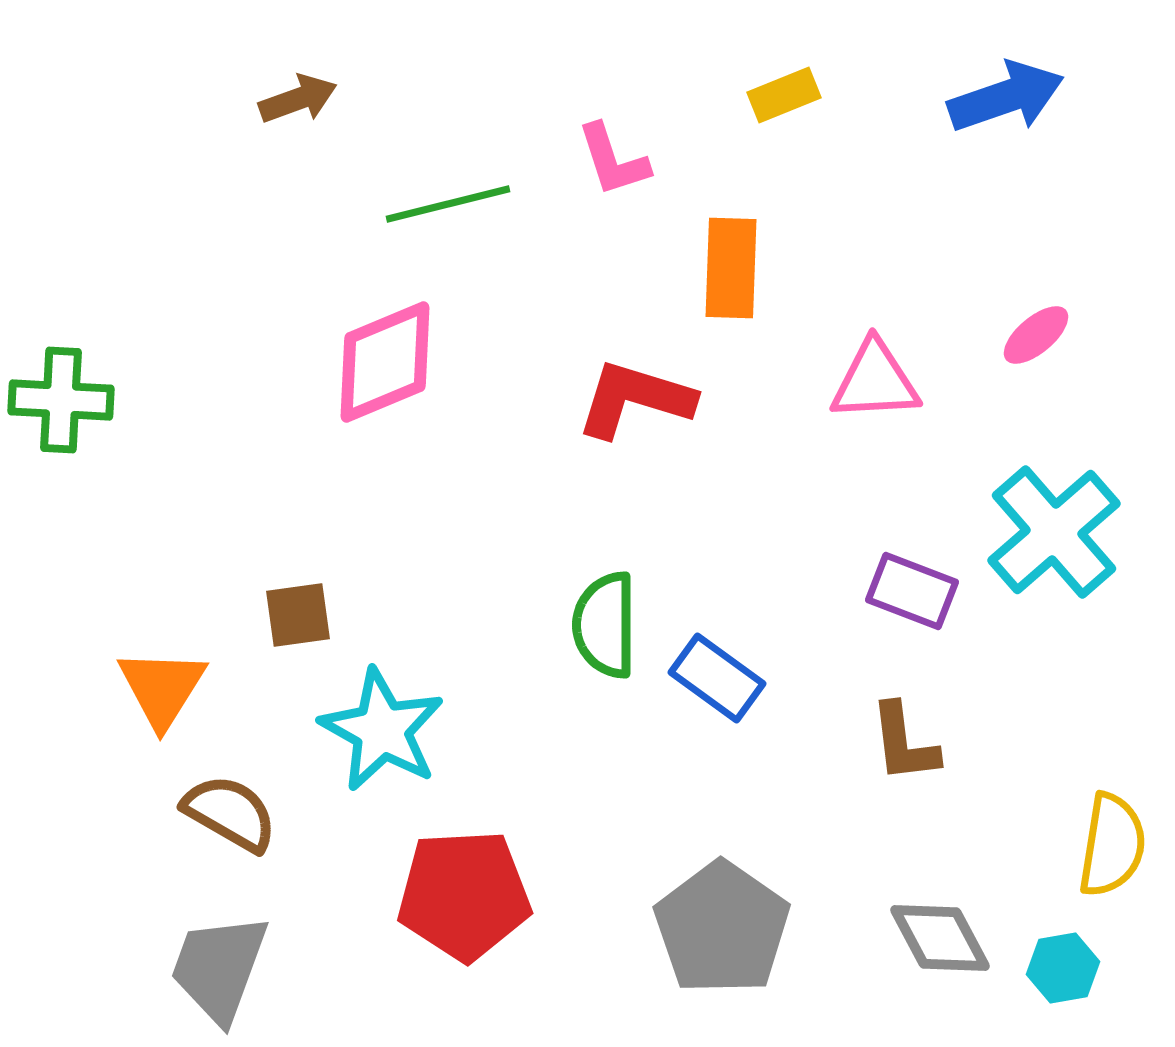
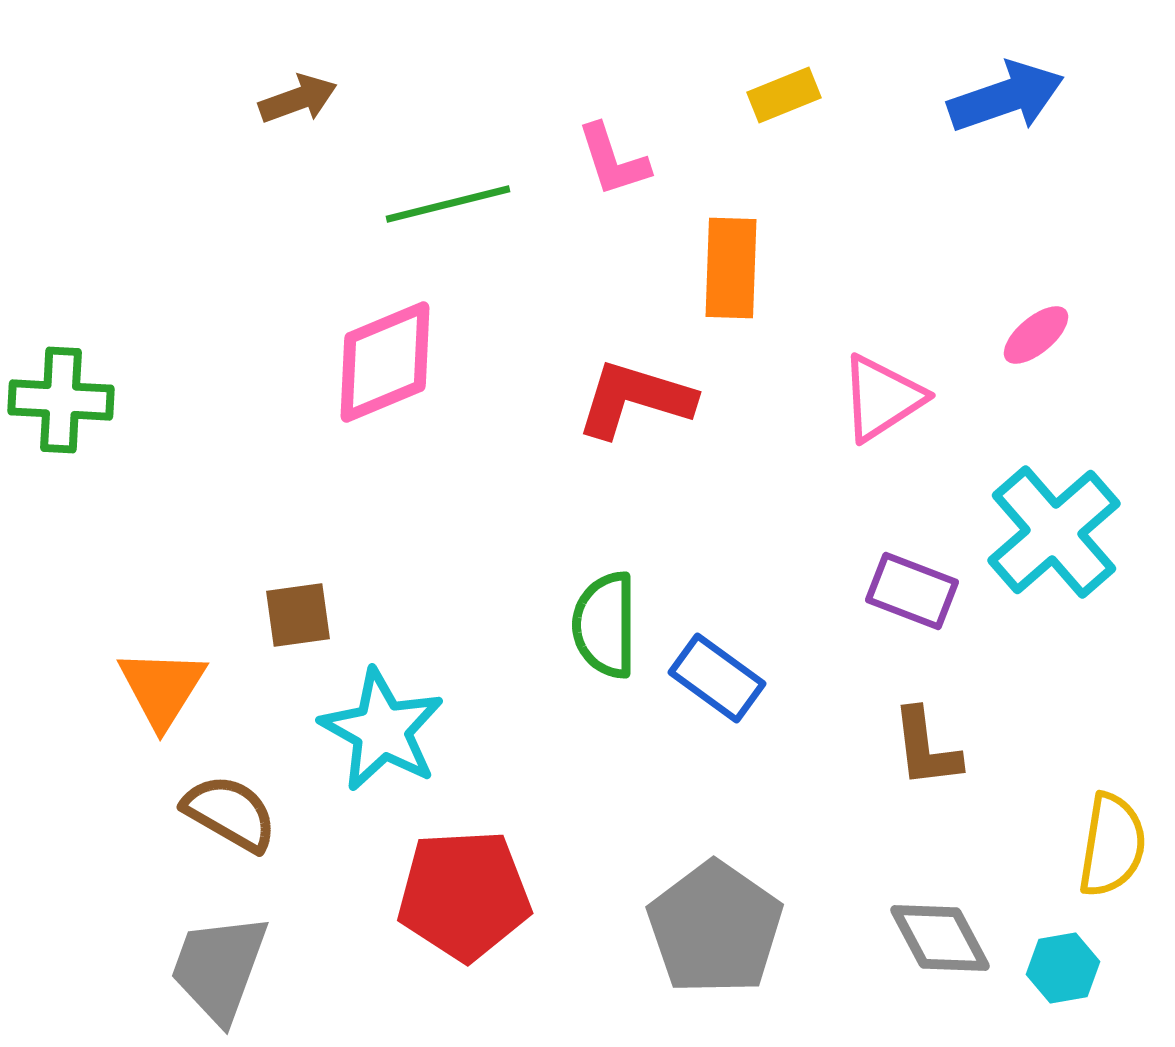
pink triangle: moved 7 px right, 17 px down; rotated 30 degrees counterclockwise
brown L-shape: moved 22 px right, 5 px down
gray pentagon: moved 7 px left
